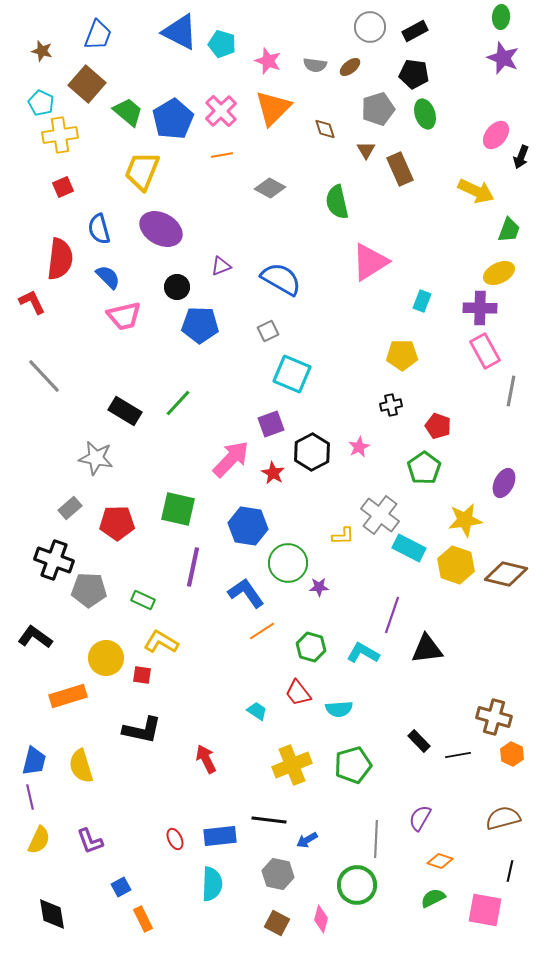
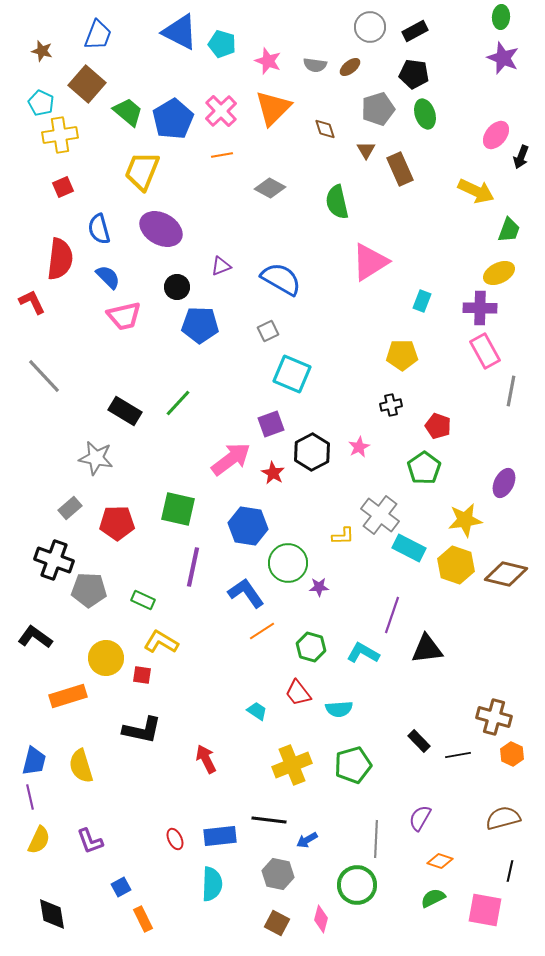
pink arrow at (231, 459): rotated 9 degrees clockwise
